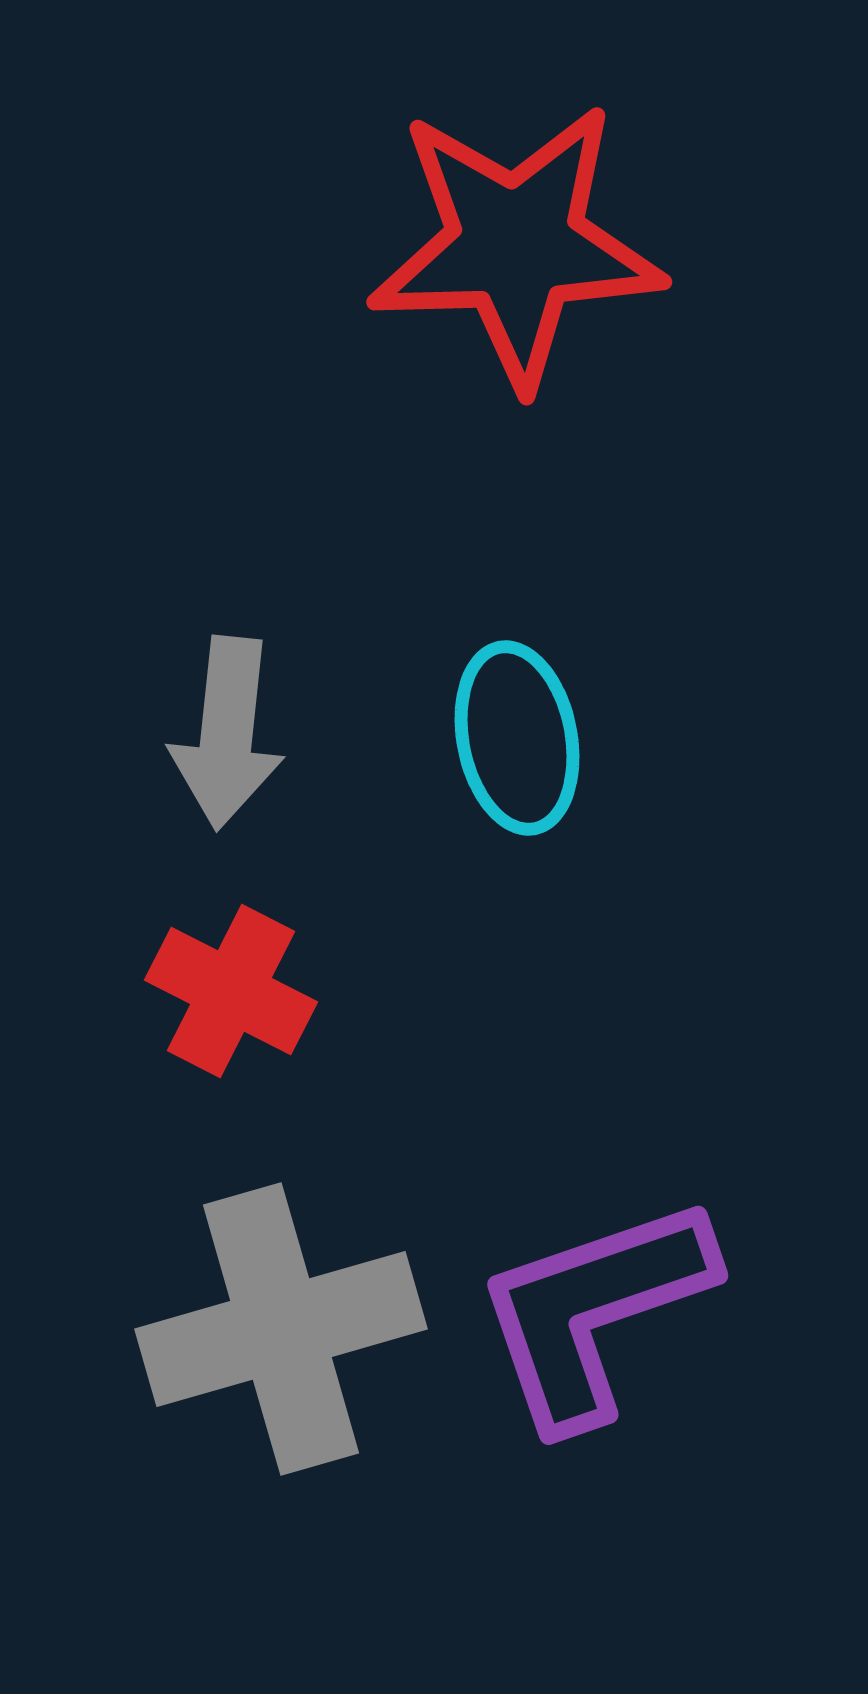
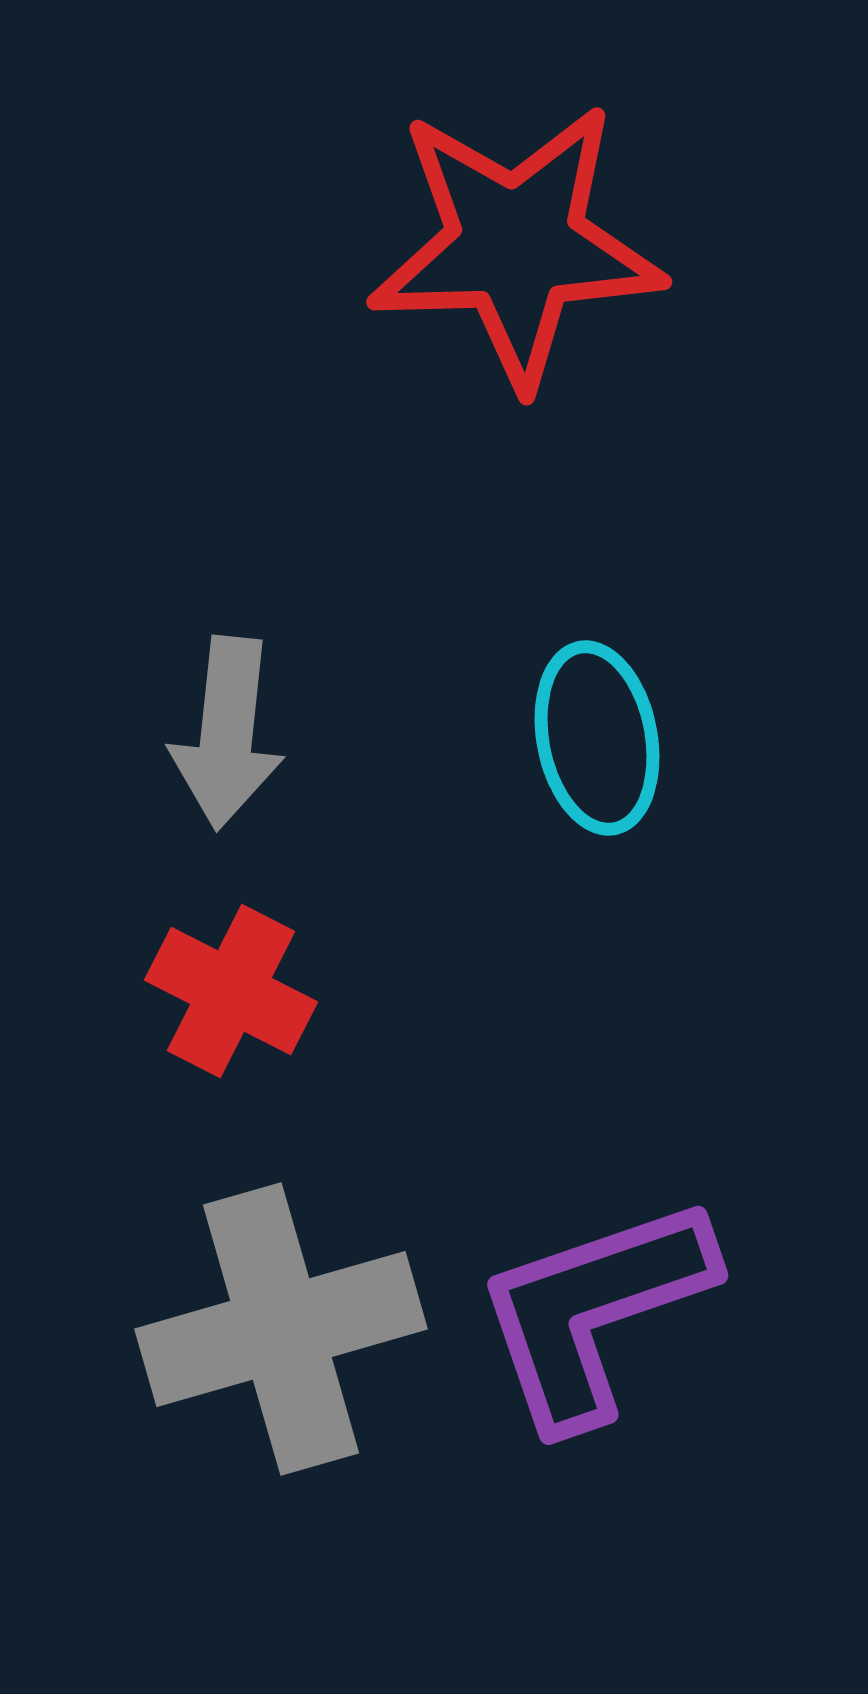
cyan ellipse: moved 80 px right
